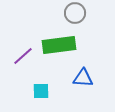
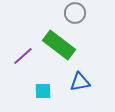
green rectangle: rotated 44 degrees clockwise
blue triangle: moved 3 px left, 4 px down; rotated 15 degrees counterclockwise
cyan square: moved 2 px right
